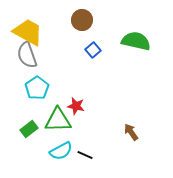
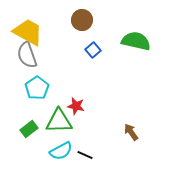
green triangle: moved 1 px right, 1 px down
